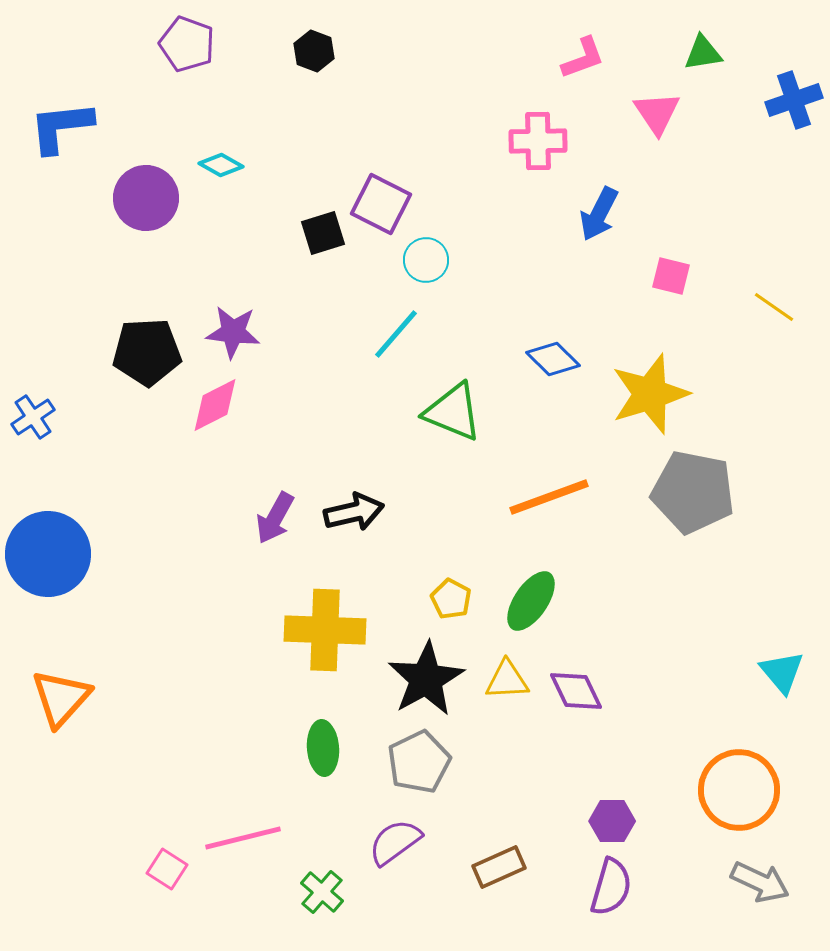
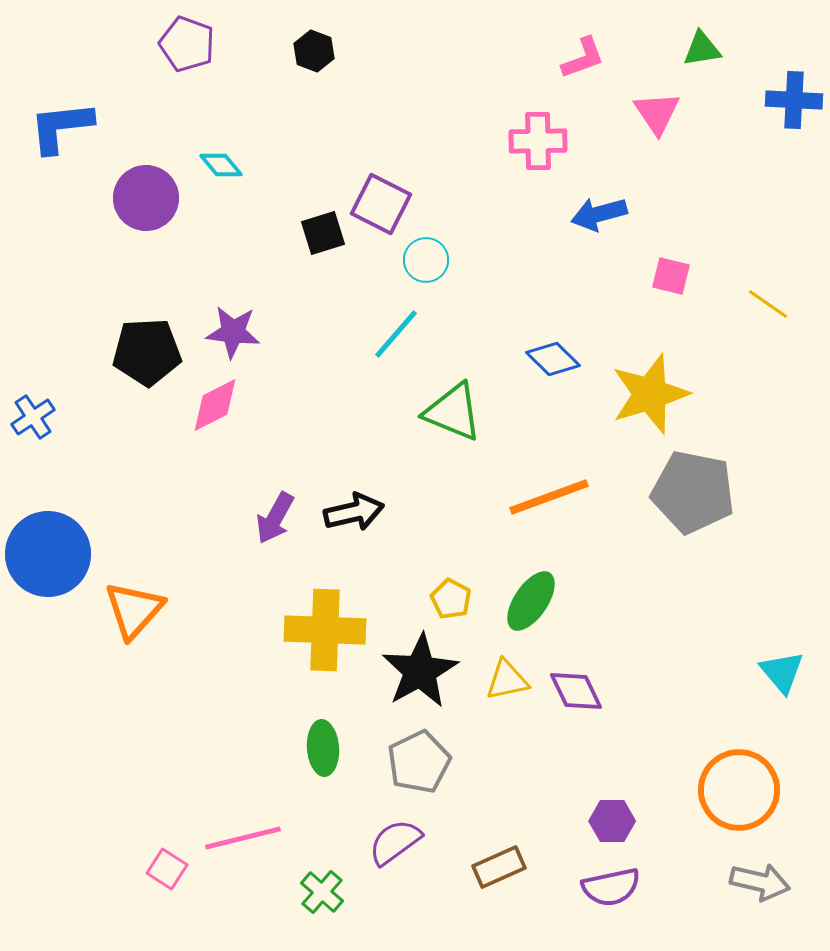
green triangle at (703, 53): moved 1 px left, 4 px up
blue cross at (794, 100): rotated 22 degrees clockwise
cyan diamond at (221, 165): rotated 21 degrees clockwise
blue arrow at (599, 214): rotated 48 degrees clockwise
yellow line at (774, 307): moved 6 px left, 3 px up
black star at (426, 679): moved 6 px left, 8 px up
yellow triangle at (507, 680): rotated 9 degrees counterclockwise
orange triangle at (61, 698): moved 73 px right, 88 px up
gray arrow at (760, 882): rotated 12 degrees counterclockwise
purple semicircle at (611, 887): rotated 62 degrees clockwise
